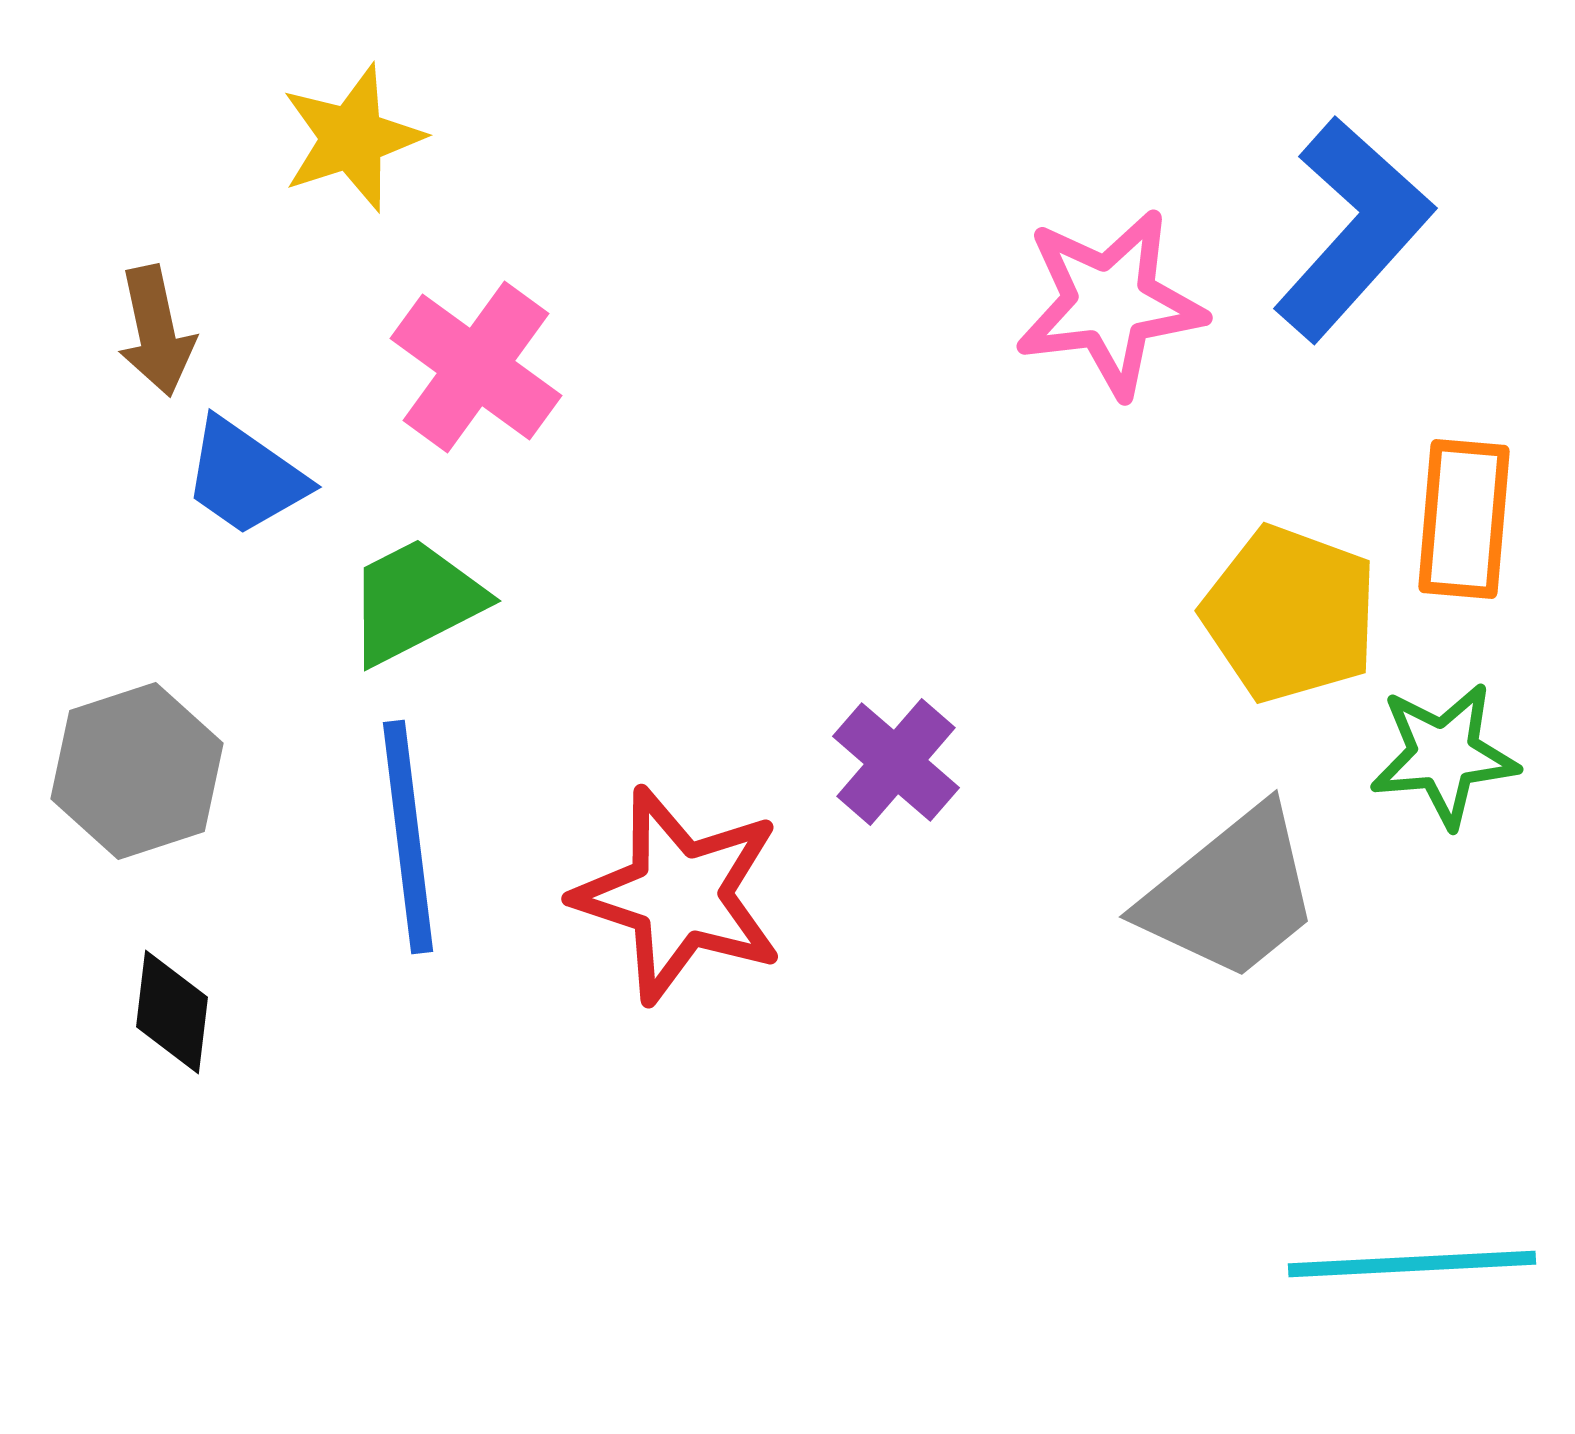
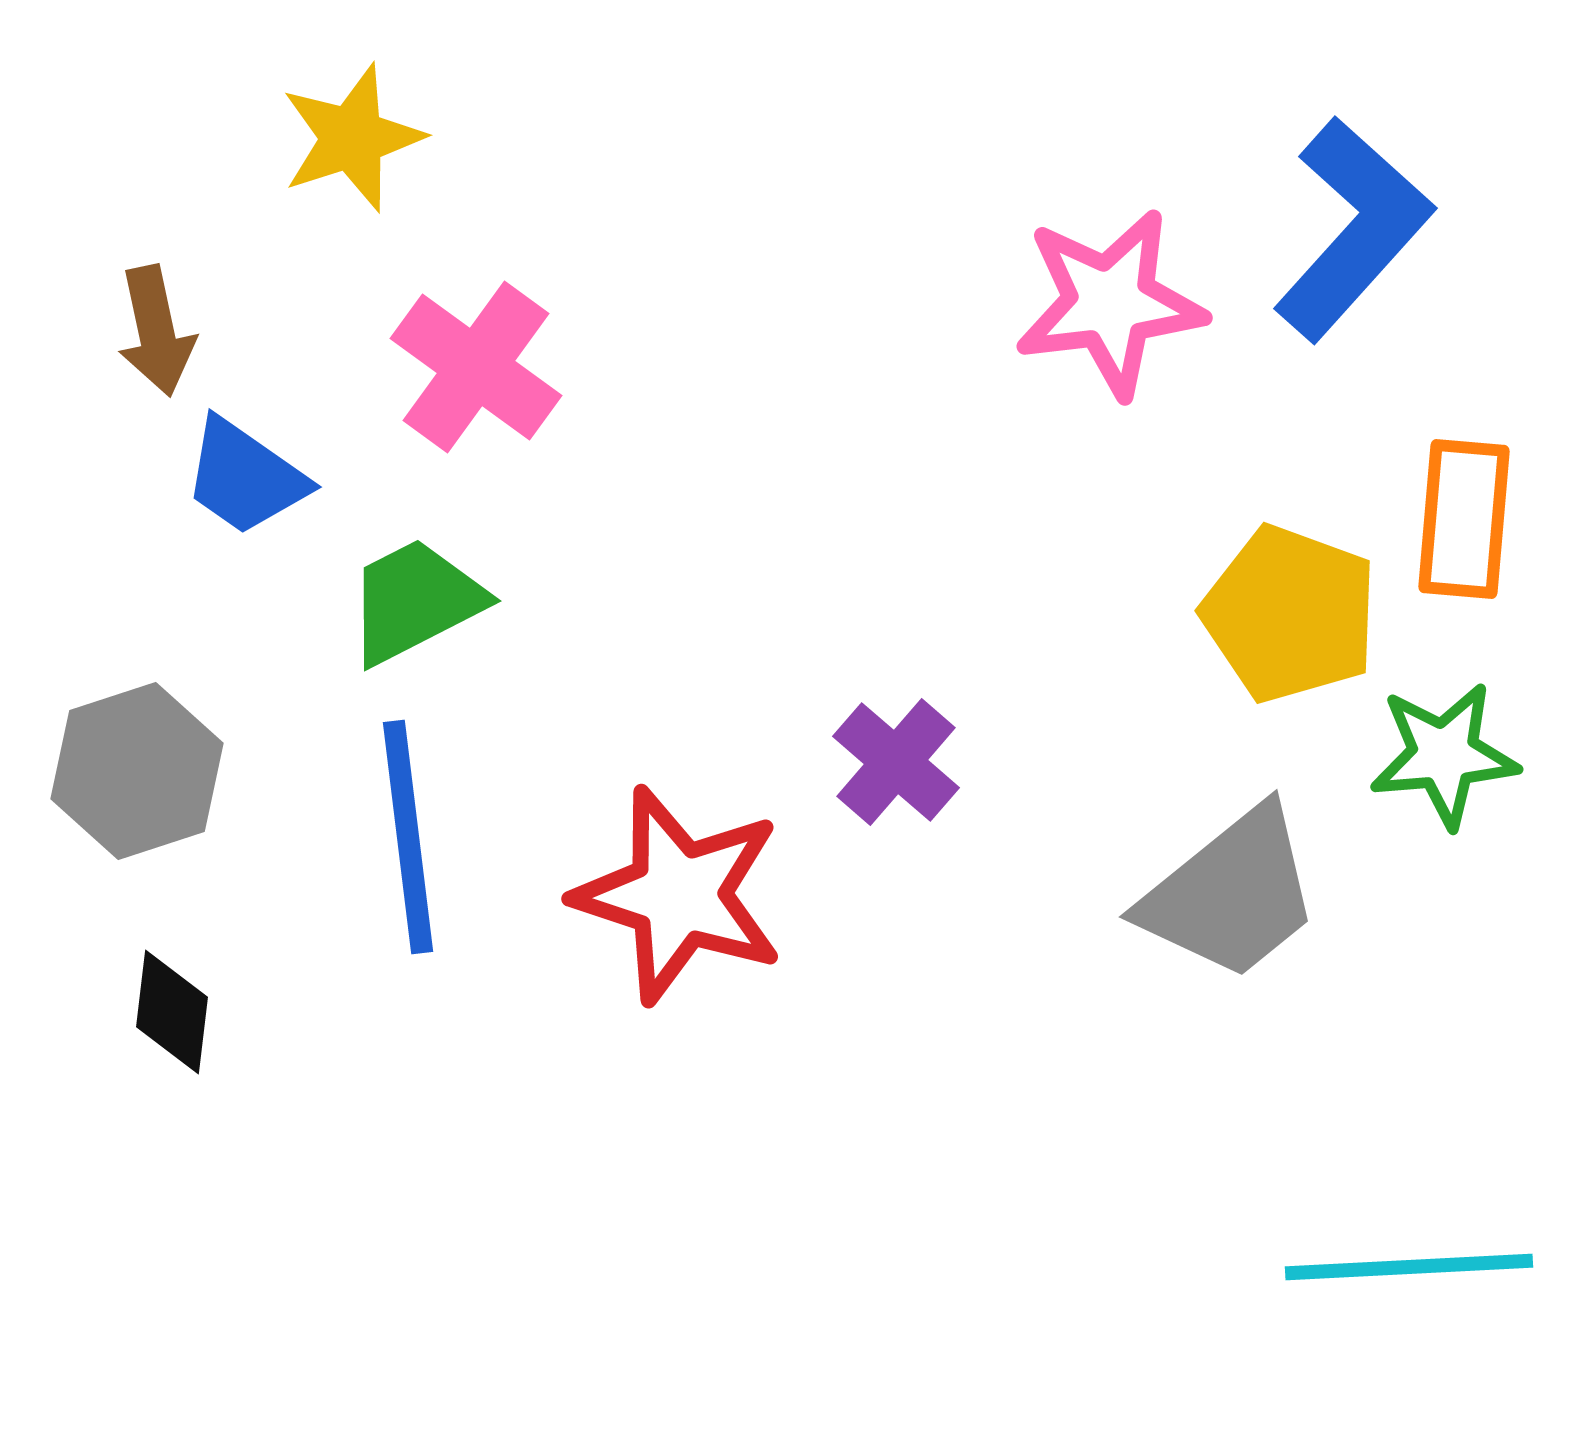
cyan line: moved 3 px left, 3 px down
